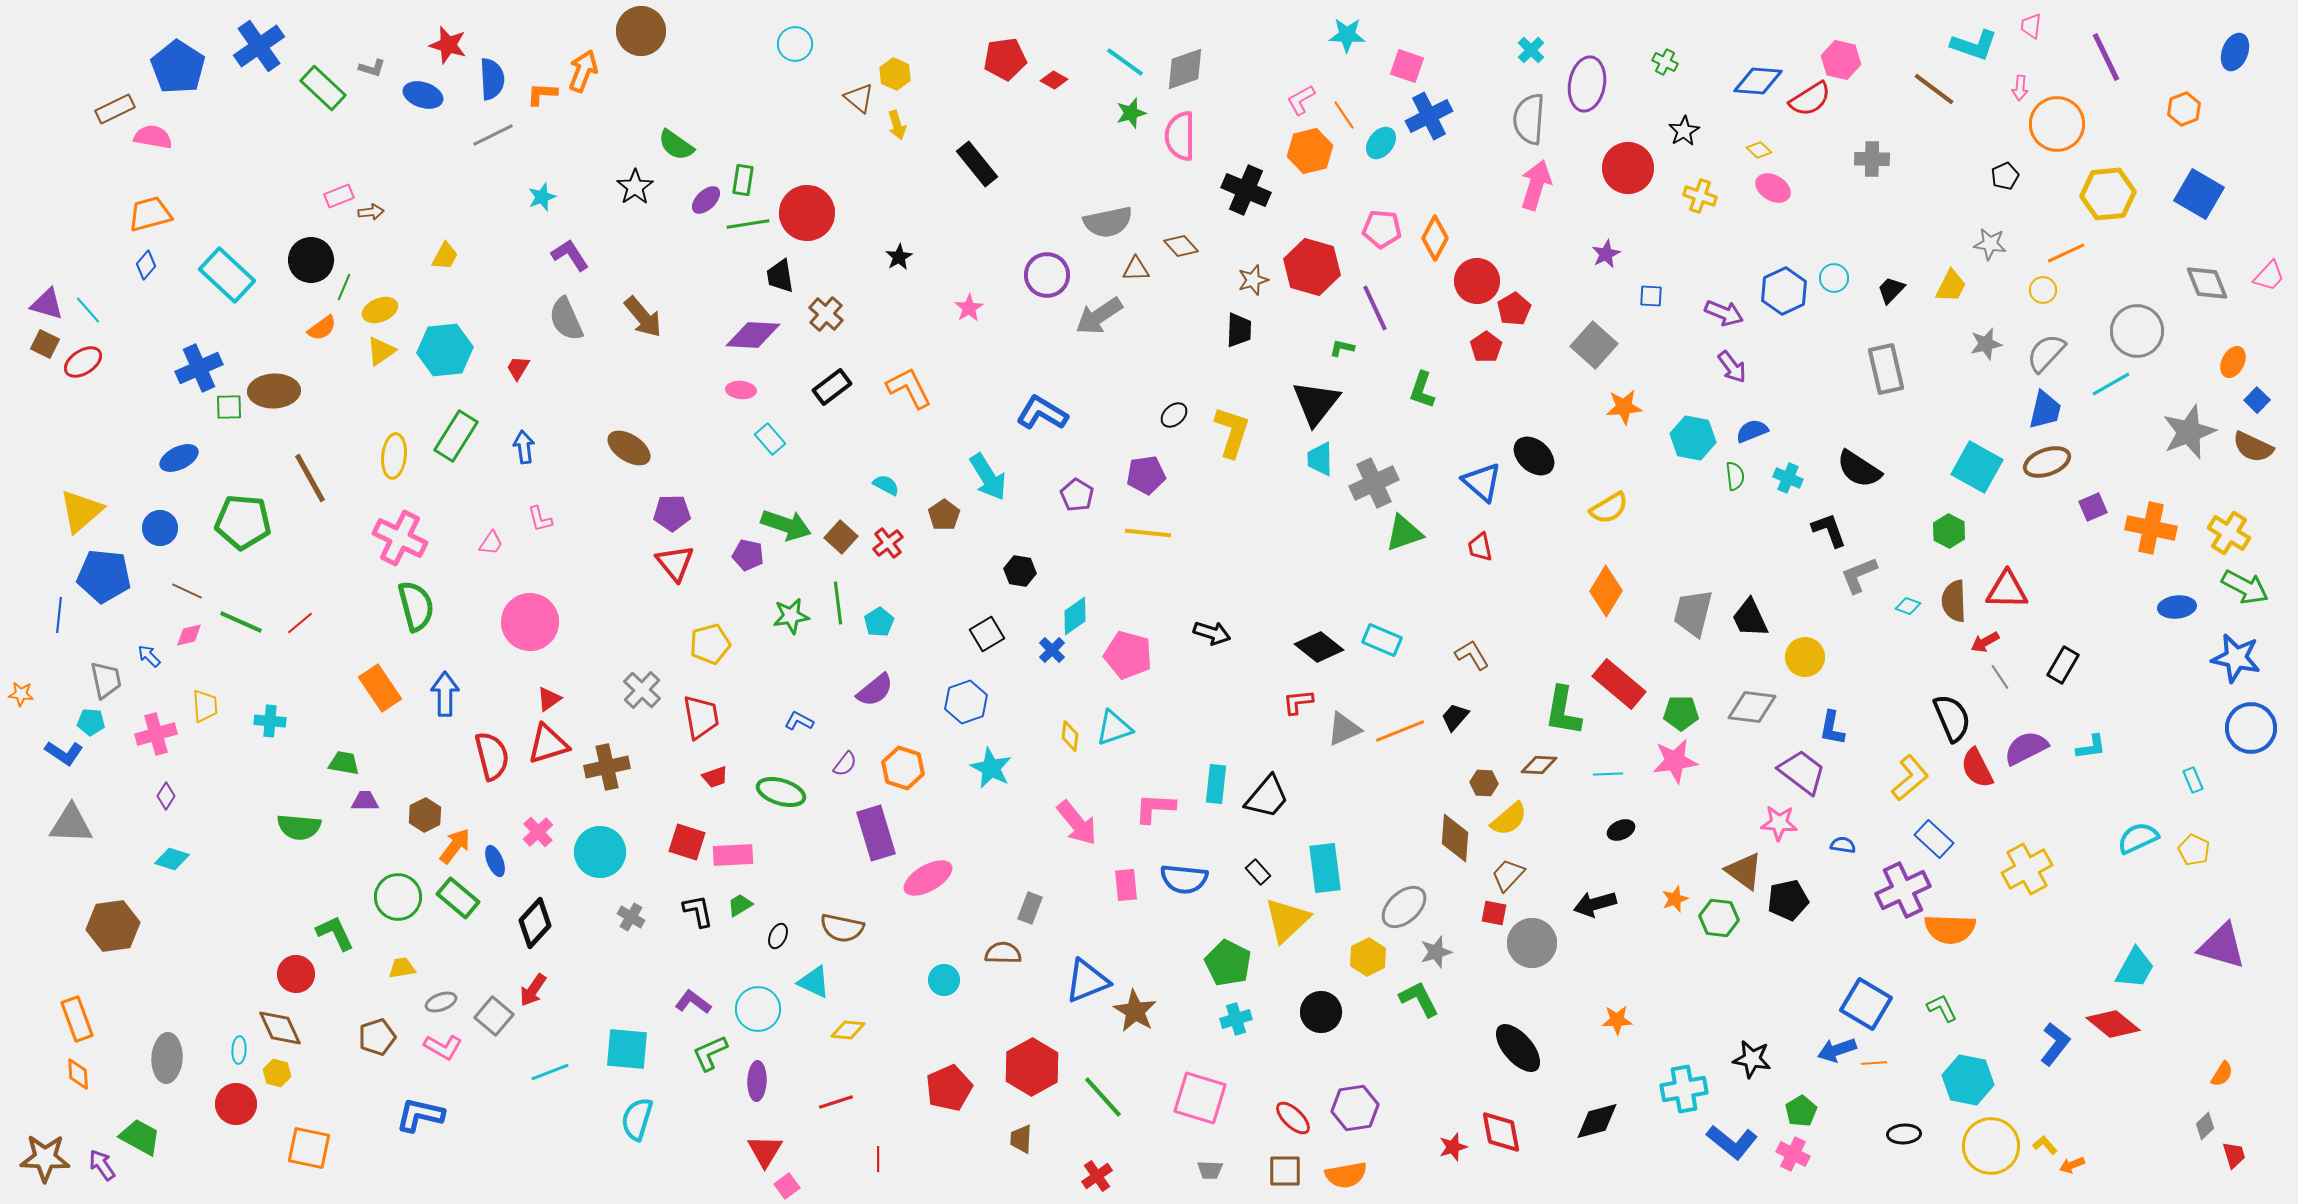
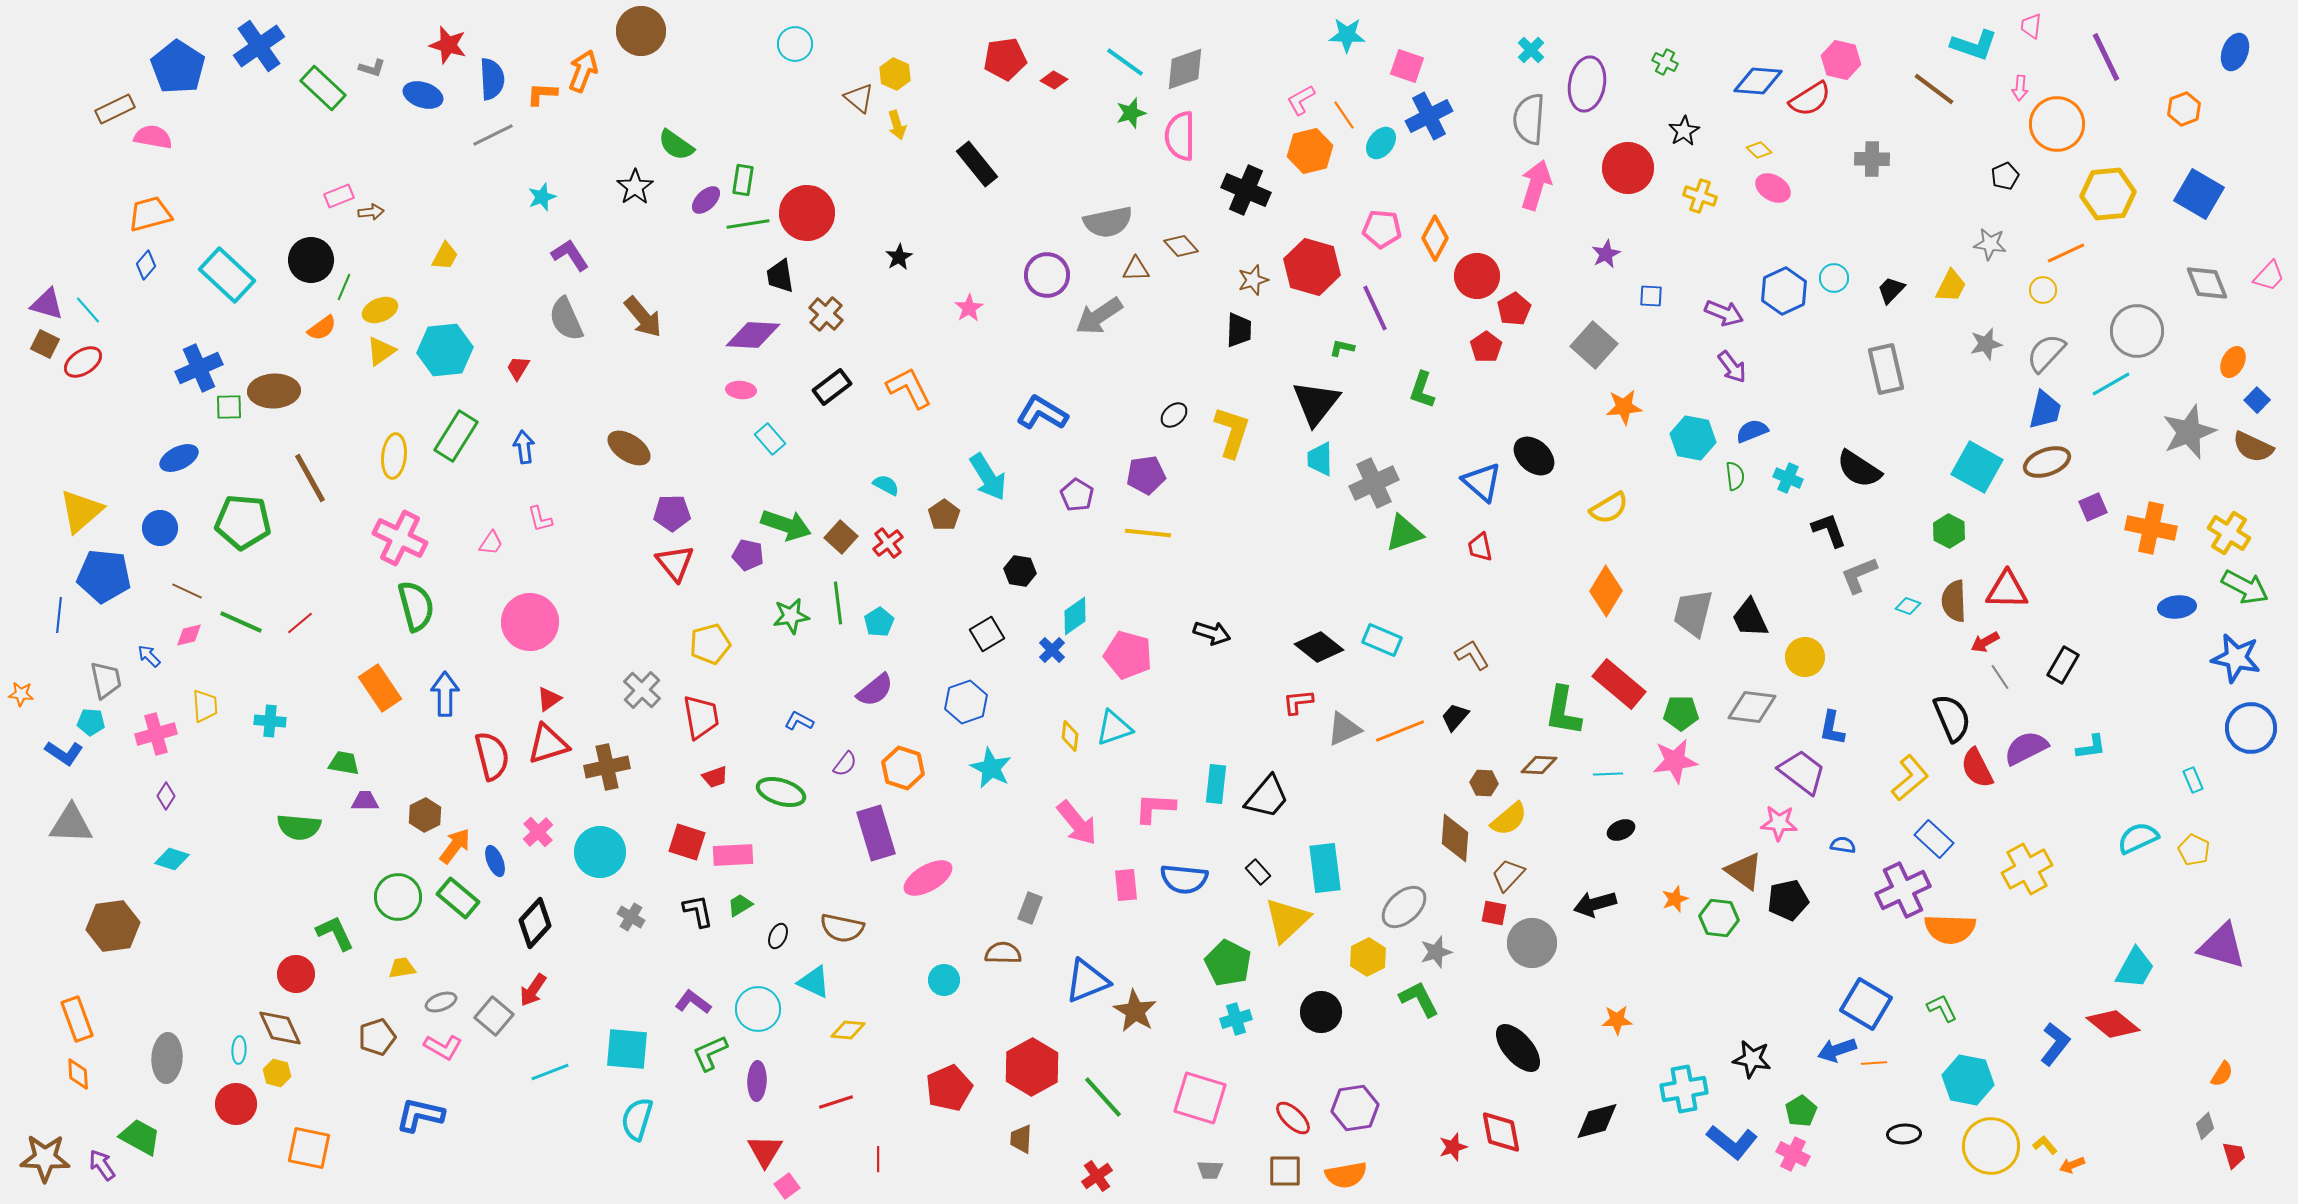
red circle at (1477, 281): moved 5 px up
